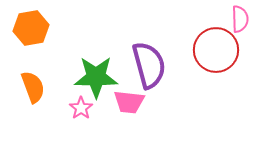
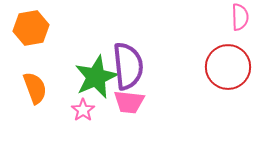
pink semicircle: moved 2 px up
red circle: moved 12 px right, 17 px down
purple semicircle: moved 21 px left, 1 px down; rotated 9 degrees clockwise
green star: rotated 24 degrees counterclockwise
orange semicircle: moved 2 px right, 1 px down
pink star: moved 2 px right, 2 px down
